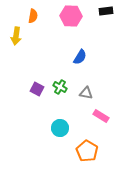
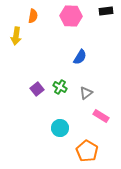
purple square: rotated 24 degrees clockwise
gray triangle: rotated 48 degrees counterclockwise
